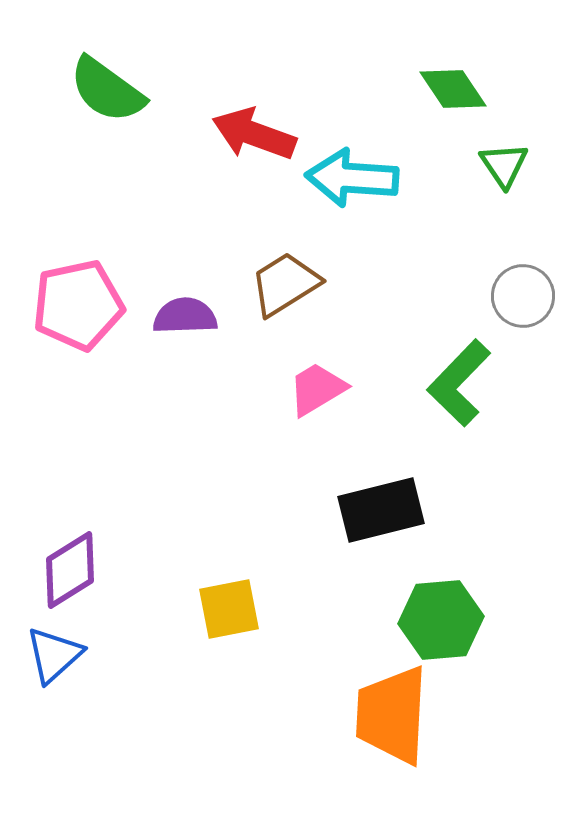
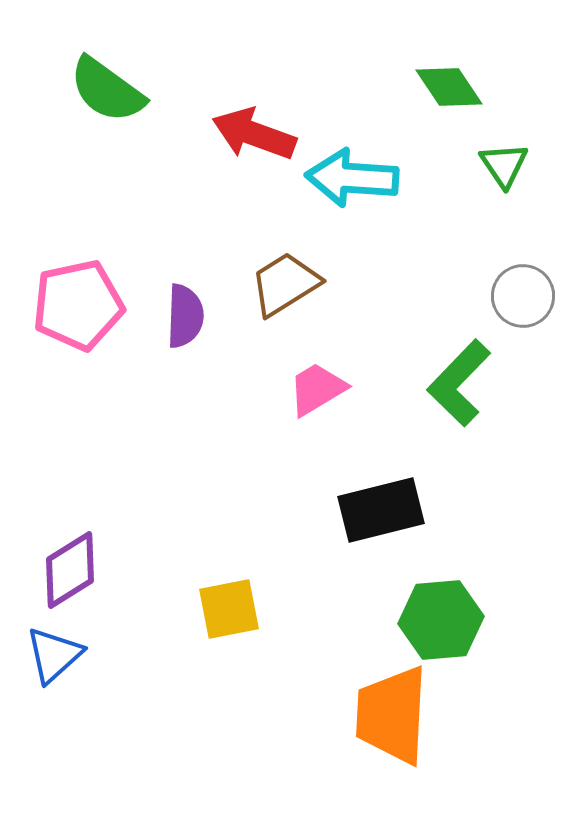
green diamond: moved 4 px left, 2 px up
purple semicircle: rotated 94 degrees clockwise
